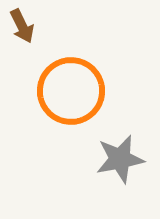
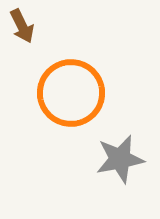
orange circle: moved 2 px down
